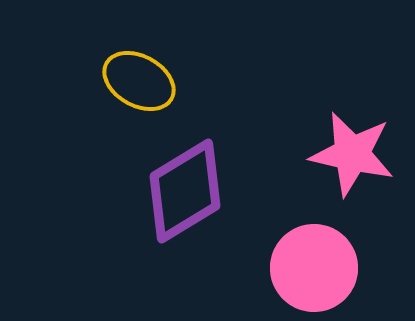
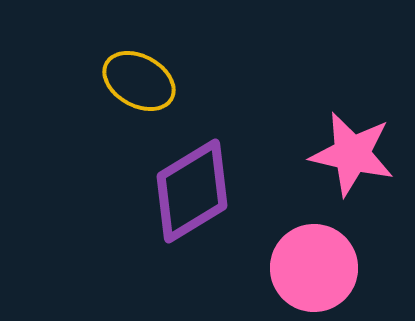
purple diamond: moved 7 px right
